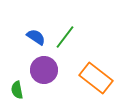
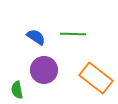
green line: moved 8 px right, 3 px up; rotated 55 degrees clockwise
